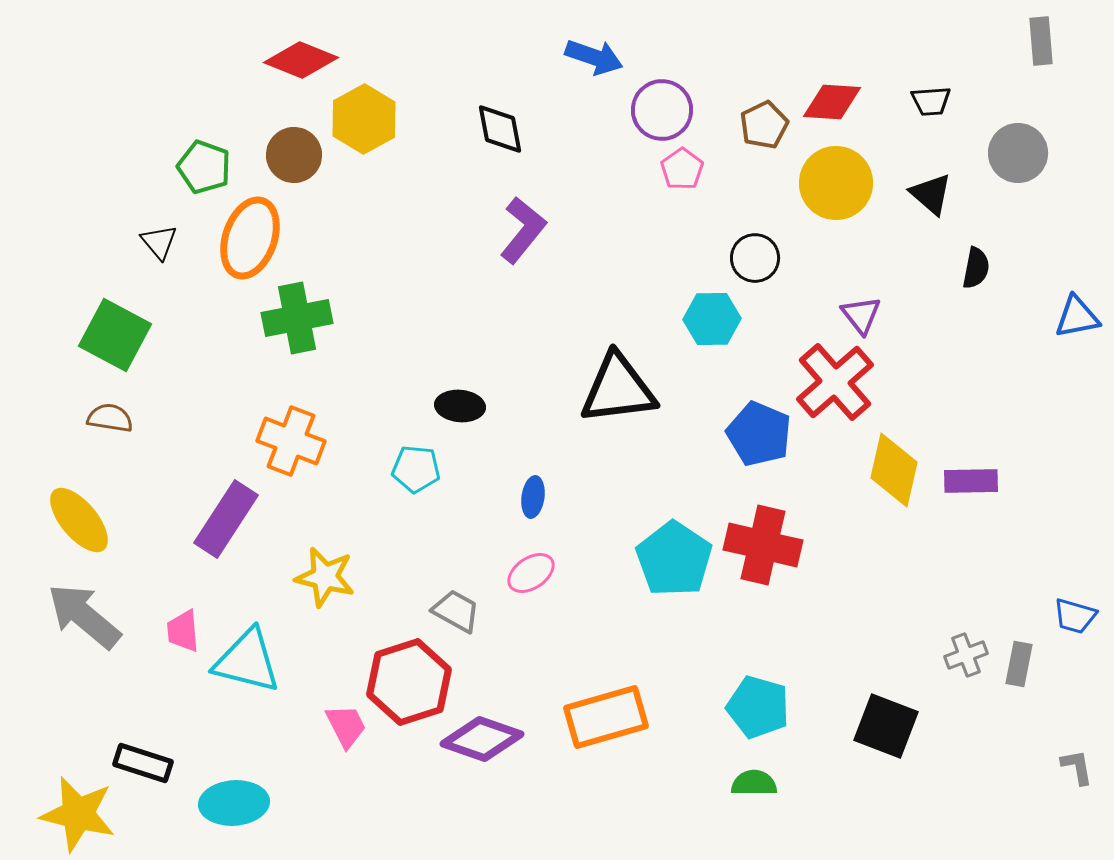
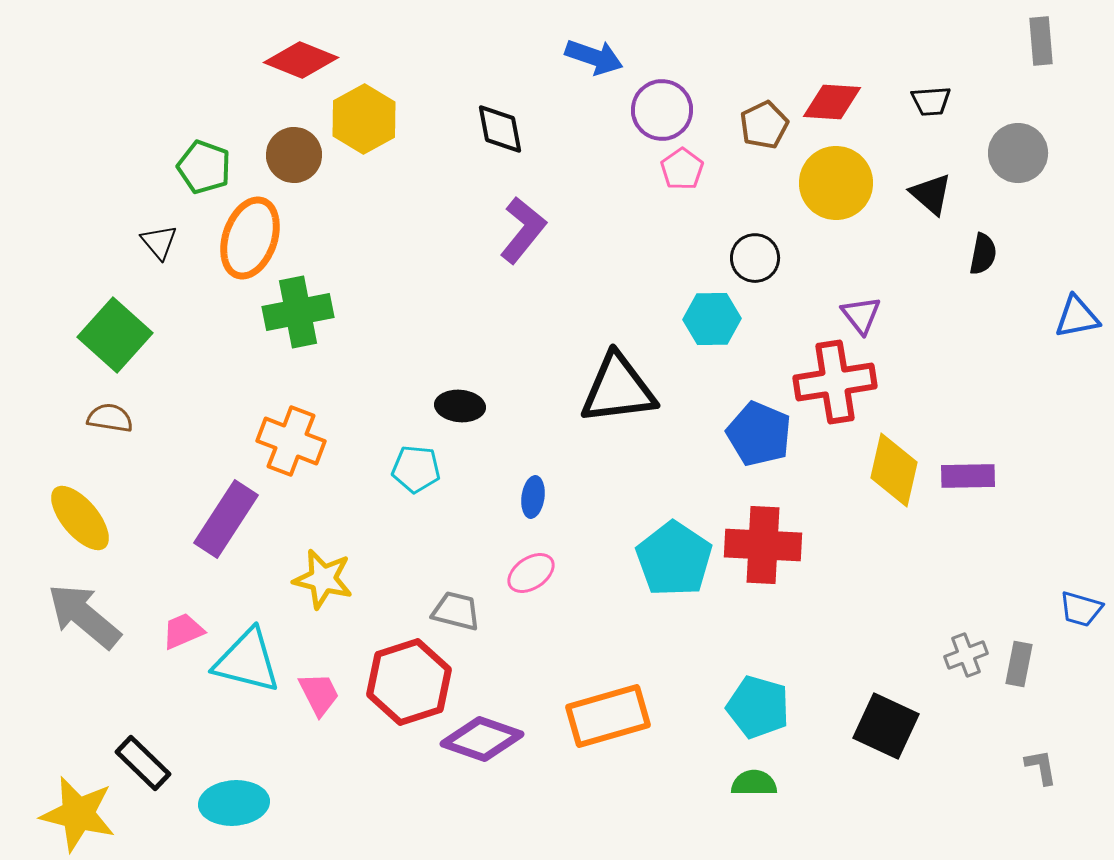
black semicircle at (976, 268): moved 7 px right, 14 px up
green cross at (297, 318): moved 1 px right, 6 px up
green square at (115, 335): rotated 14 degrees clockwise
red cross at (835, 382): rotated 32 degrees clockwise
purple rectangle at (971, 481): moved 3 px left, 5 px up
yellow ellipse at (79, 520): moved 1 px right, 2 px up
red cross at (763, 545): rotated 10 degrees counterclockwise
yellow star at (325, 577): moved 2 px left, 2 px down
gray trapezoid at (456, 611): rotated 15 degrees counterclockwise
blue trapezoid at (1075, 616): moved 6 px right, 7 px up
pink trapezoid at (183, 631): rotated 72 degrees clockwise
orange rectangle at (606, 717): moved 2 px right, 1 px up
pink trapezoid at (346, 726): moved 27 px left, 32 px up
black square at (886, 726): rotated 4 degrees clockwise
black rectangle at (143, 763): rotated 26 degrees clockwise
gray L-shape at (1077, 767): moved 36 px left
